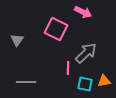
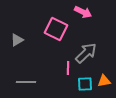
gray triangle: rotated 24 degrees clockwise
cyan square: rotated 14 degrees counterclockwise
